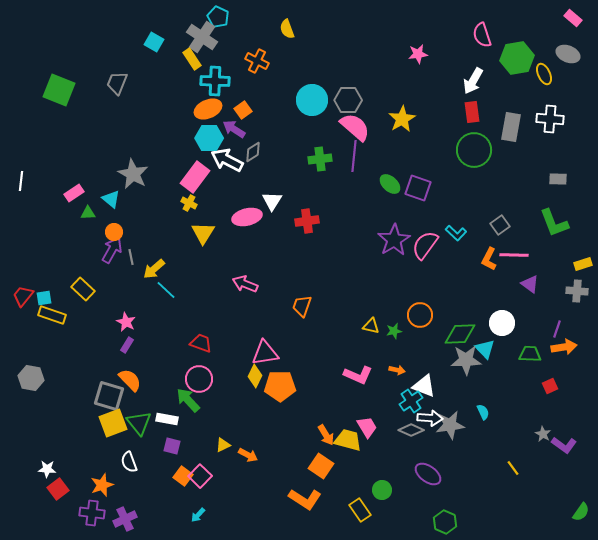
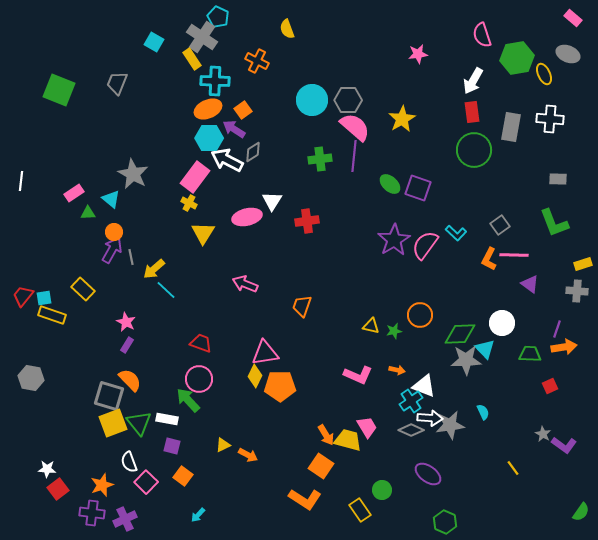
pink square at (200, 476): moved 54 px left, 6 px down
